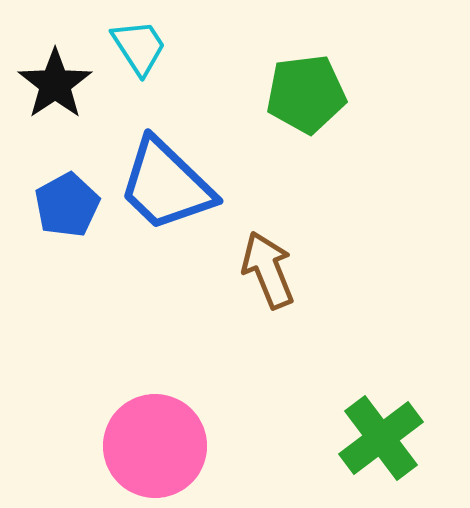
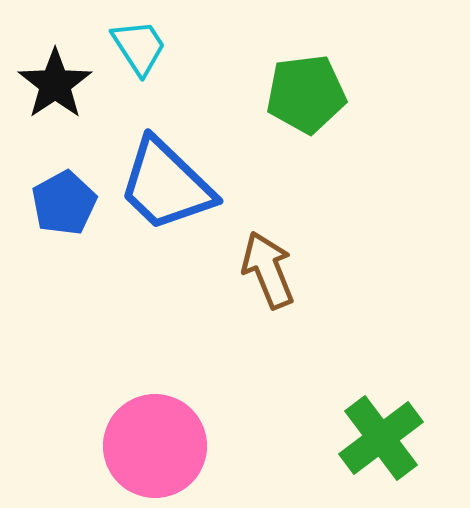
blue pentagon: moved 3 px left, 2 px up
